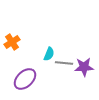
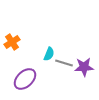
gray line: rotated 12 degrees clockwise
